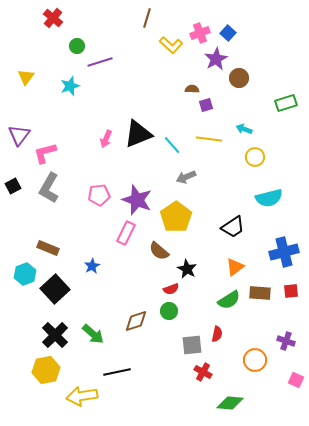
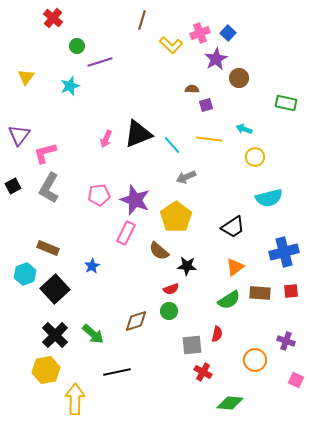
brown line at (147, 18): moved 5 px left, 2 px down
green rectangle at (286, 103): rotated 30 degrees clockwise
purple star at (137, 200): moved 2 px left
black star at (187, 269): moved 3 px up; rotated 24 degrees counterclockwise
yellow arrow at (82, 396): moved 7 px left, 3 px down; rotated 100 degrees clockwise
